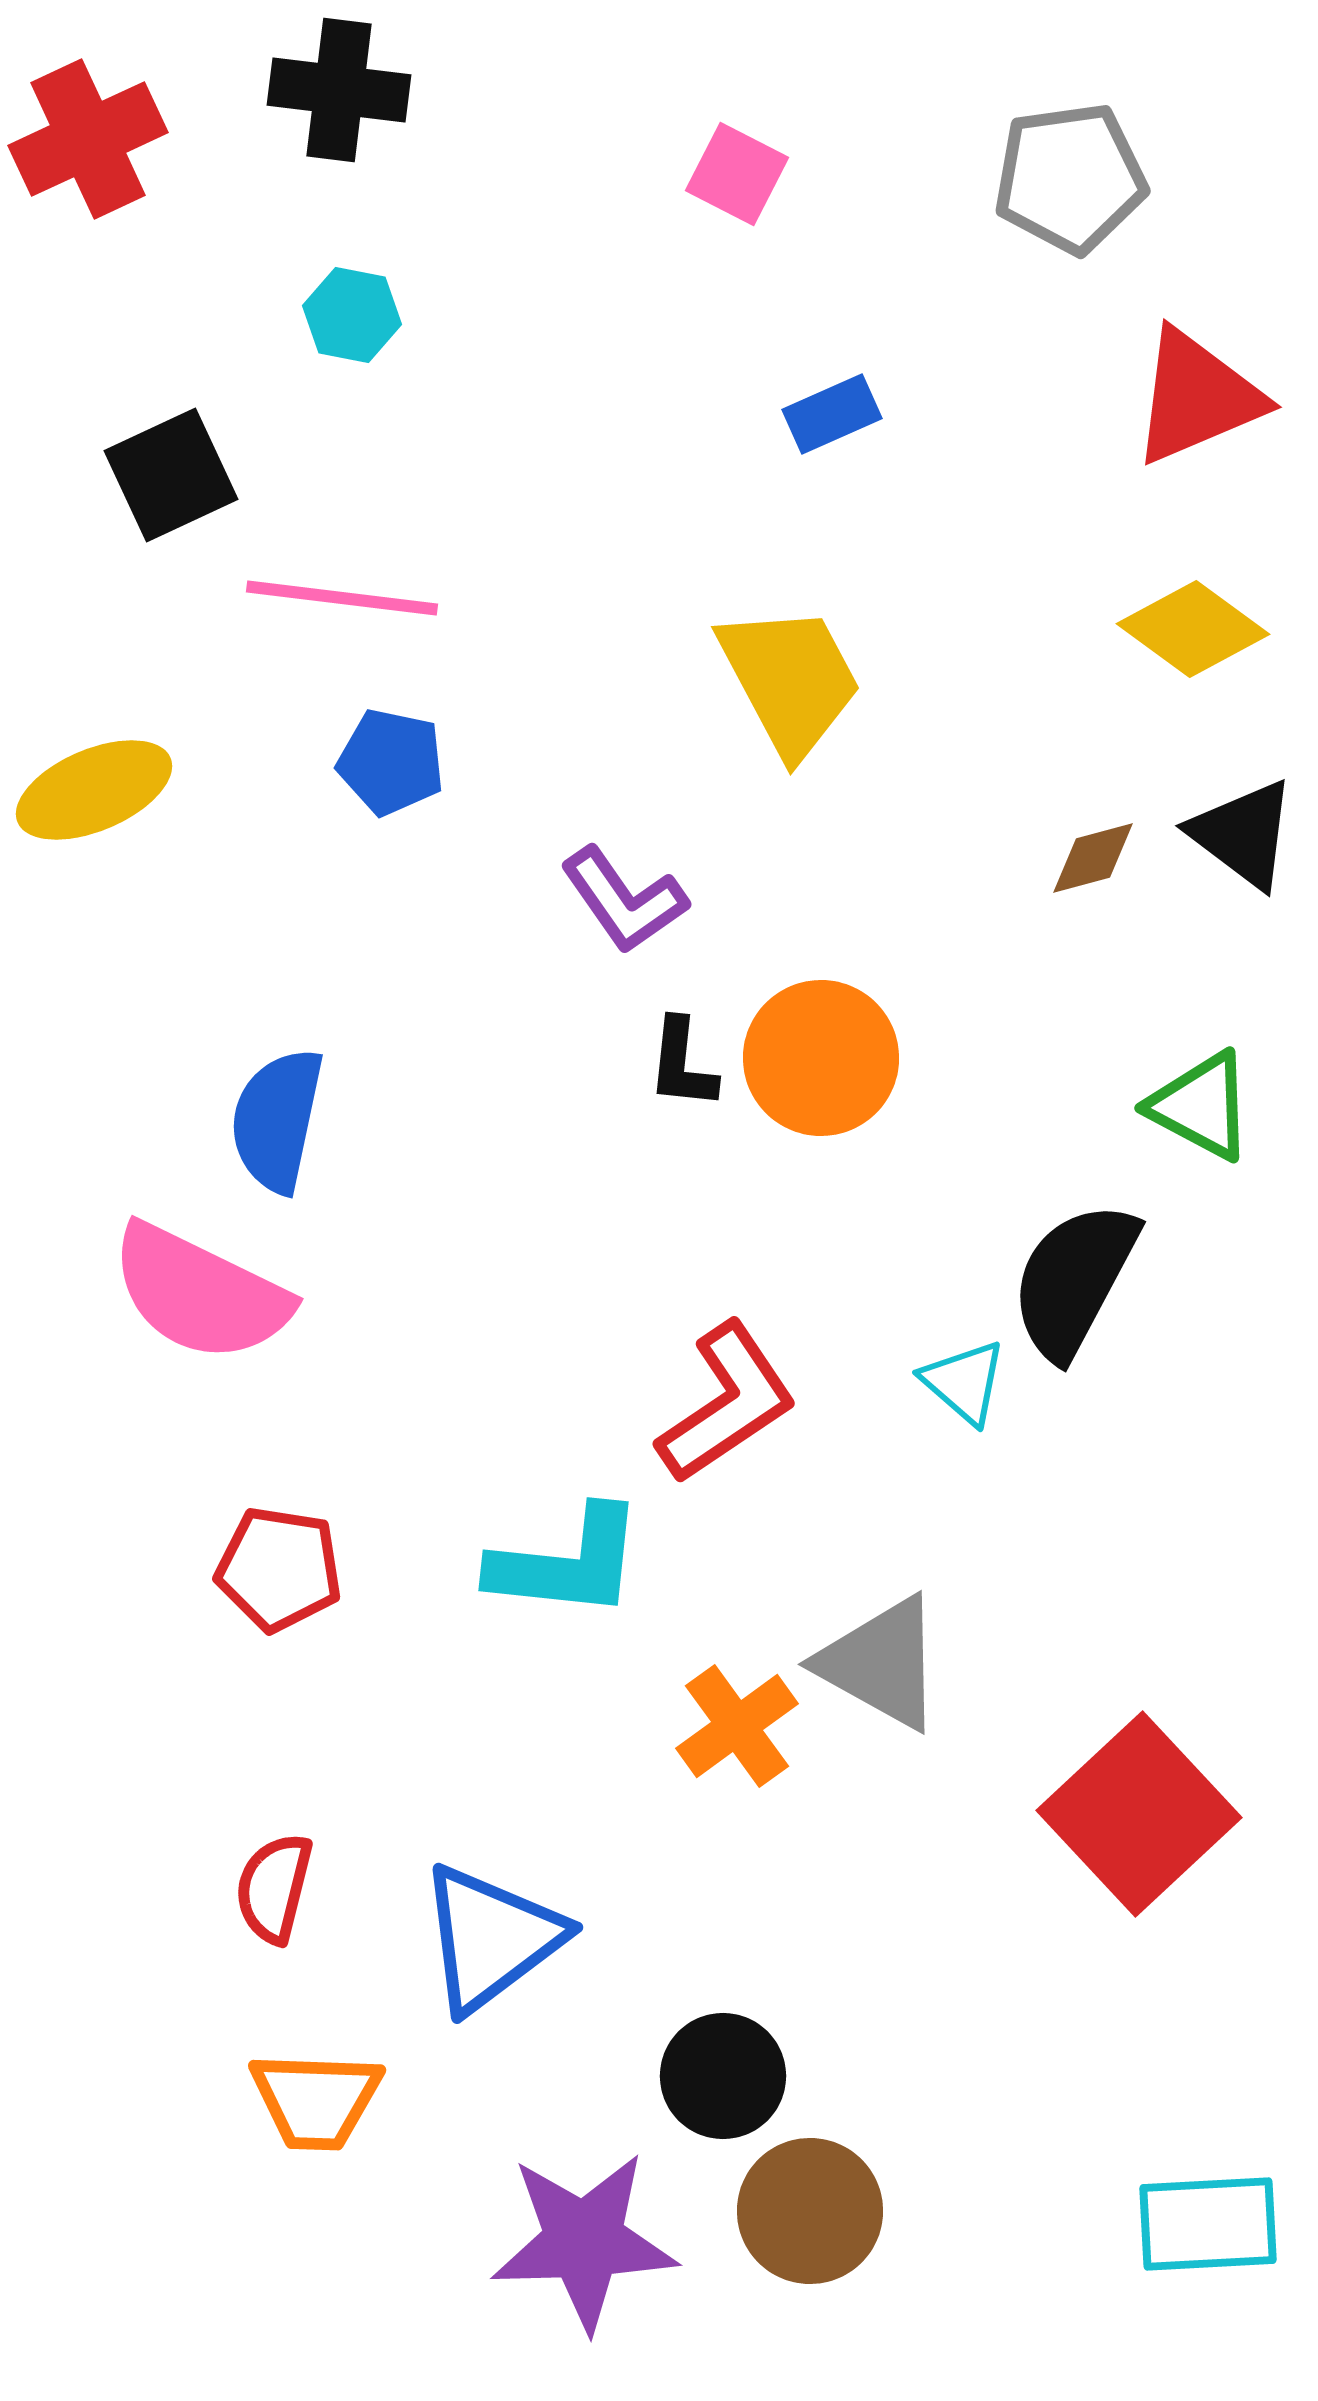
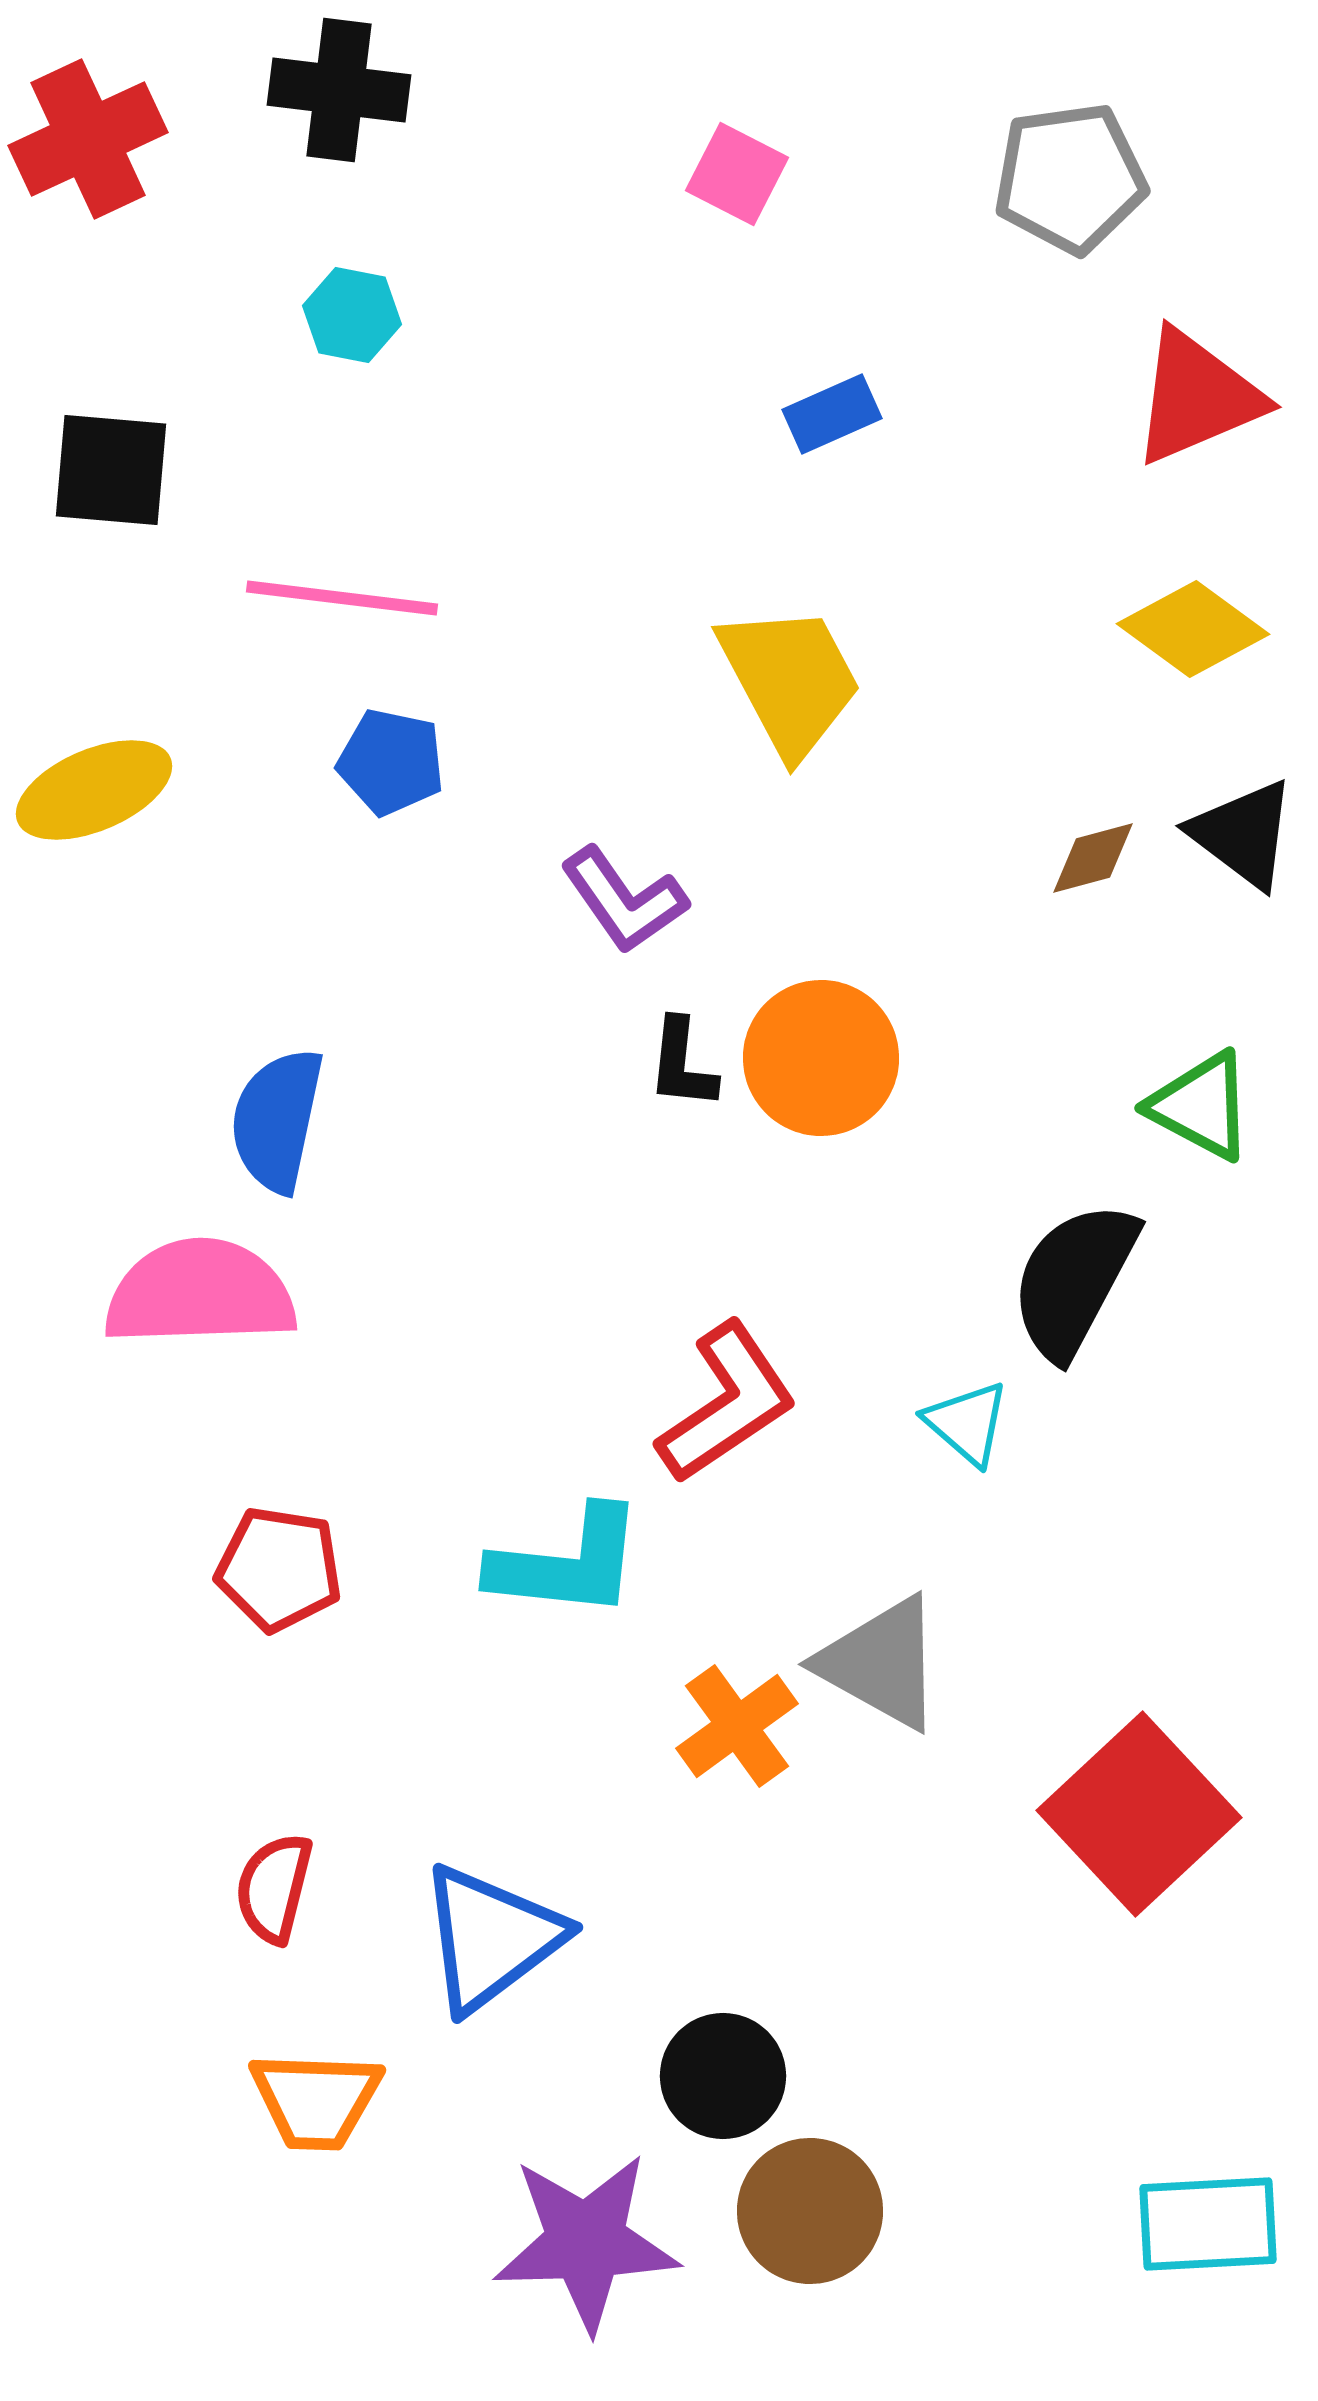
black square: moved 60 px left, 5 px up; rotated 30 degrees clockwise
pink semicircle: rotated 152 degrees clockwise
cyan triangle: moved 3 px right, 41 px down
purple star: moved 2 px right, 1 px down
